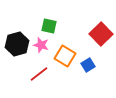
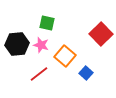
green square: moved 2 px left, 3 px up
black hexagon: rotated 10 degrees clockwise
orange square: rotated 10 degrees clockwise
blue square: moved 2 px left, 8 px down; rotated 16 degrees counterclockwise
